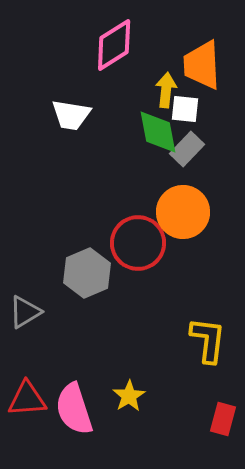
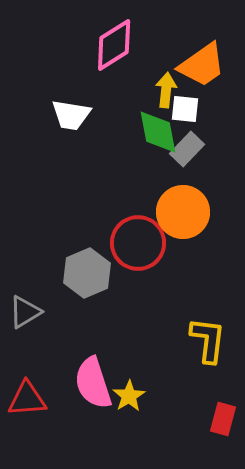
orange trapezoid: rotated 122 degrees counterclockwise
pink semicircle: moved 19 px right, 26 px up
